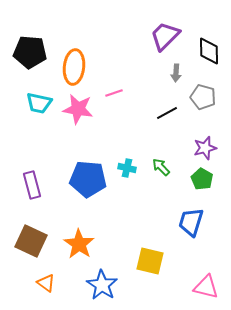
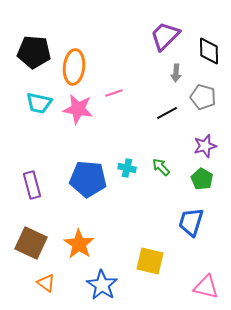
black pentagon: moved 4 px right
purple star: moved 2 px up
brown square: moved 2 px down
